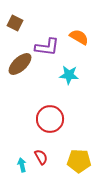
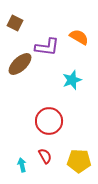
cyan star: moved 3 px right, 5 px down; rotated 24 degrees counterclockwise
red circle: moved 1 px left, 2 px down
red semicircle: moved 4 px right, 1 px up
